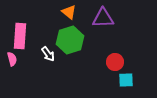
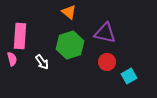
purple triangle: moved 2 px right, 15 px down; rotated 15 degrees clockwise
green hexagon: moved 5 px down
white arrow: moved 6 px left, 8 px down
red circle: moved 8 px left
cyan square: moved 3 px right, 4 px up; rotated 28 degrees counterclockwise
